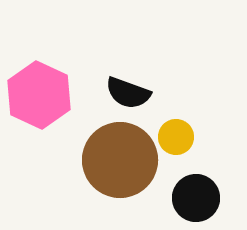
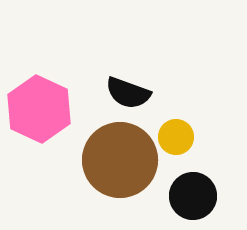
pink hexagon: moved 14 px down
black circle: moved 3 px left, 2 px up
